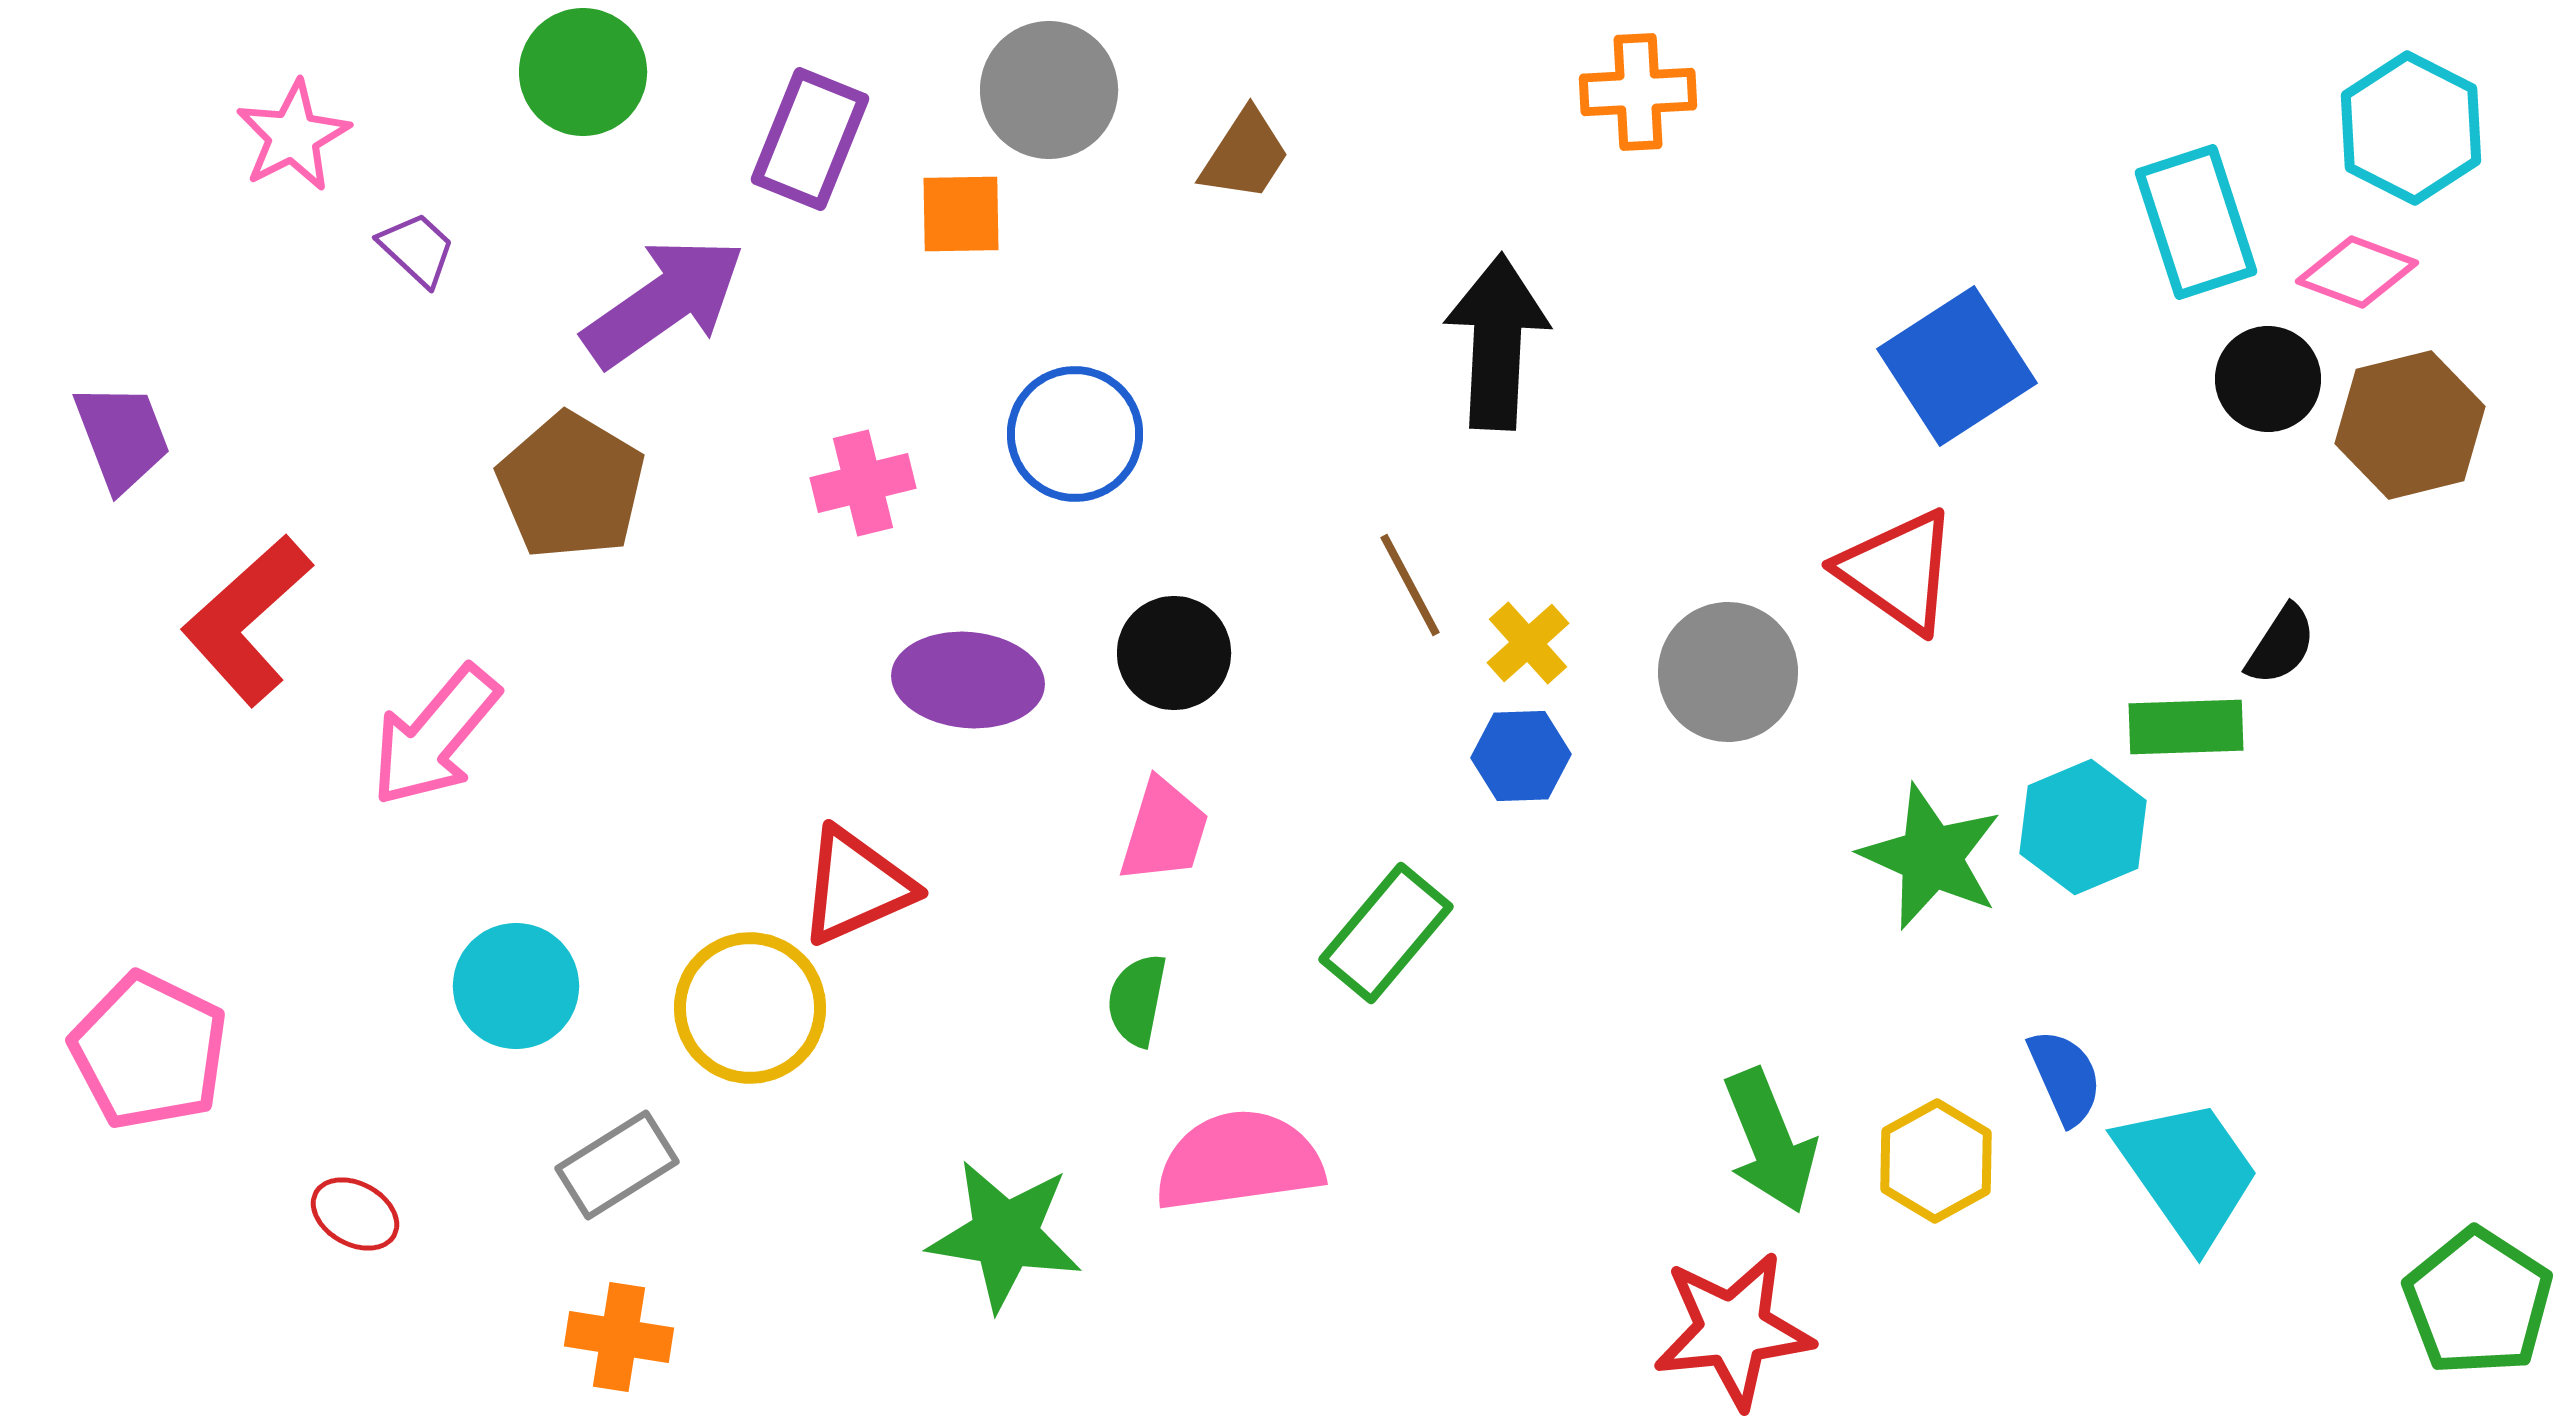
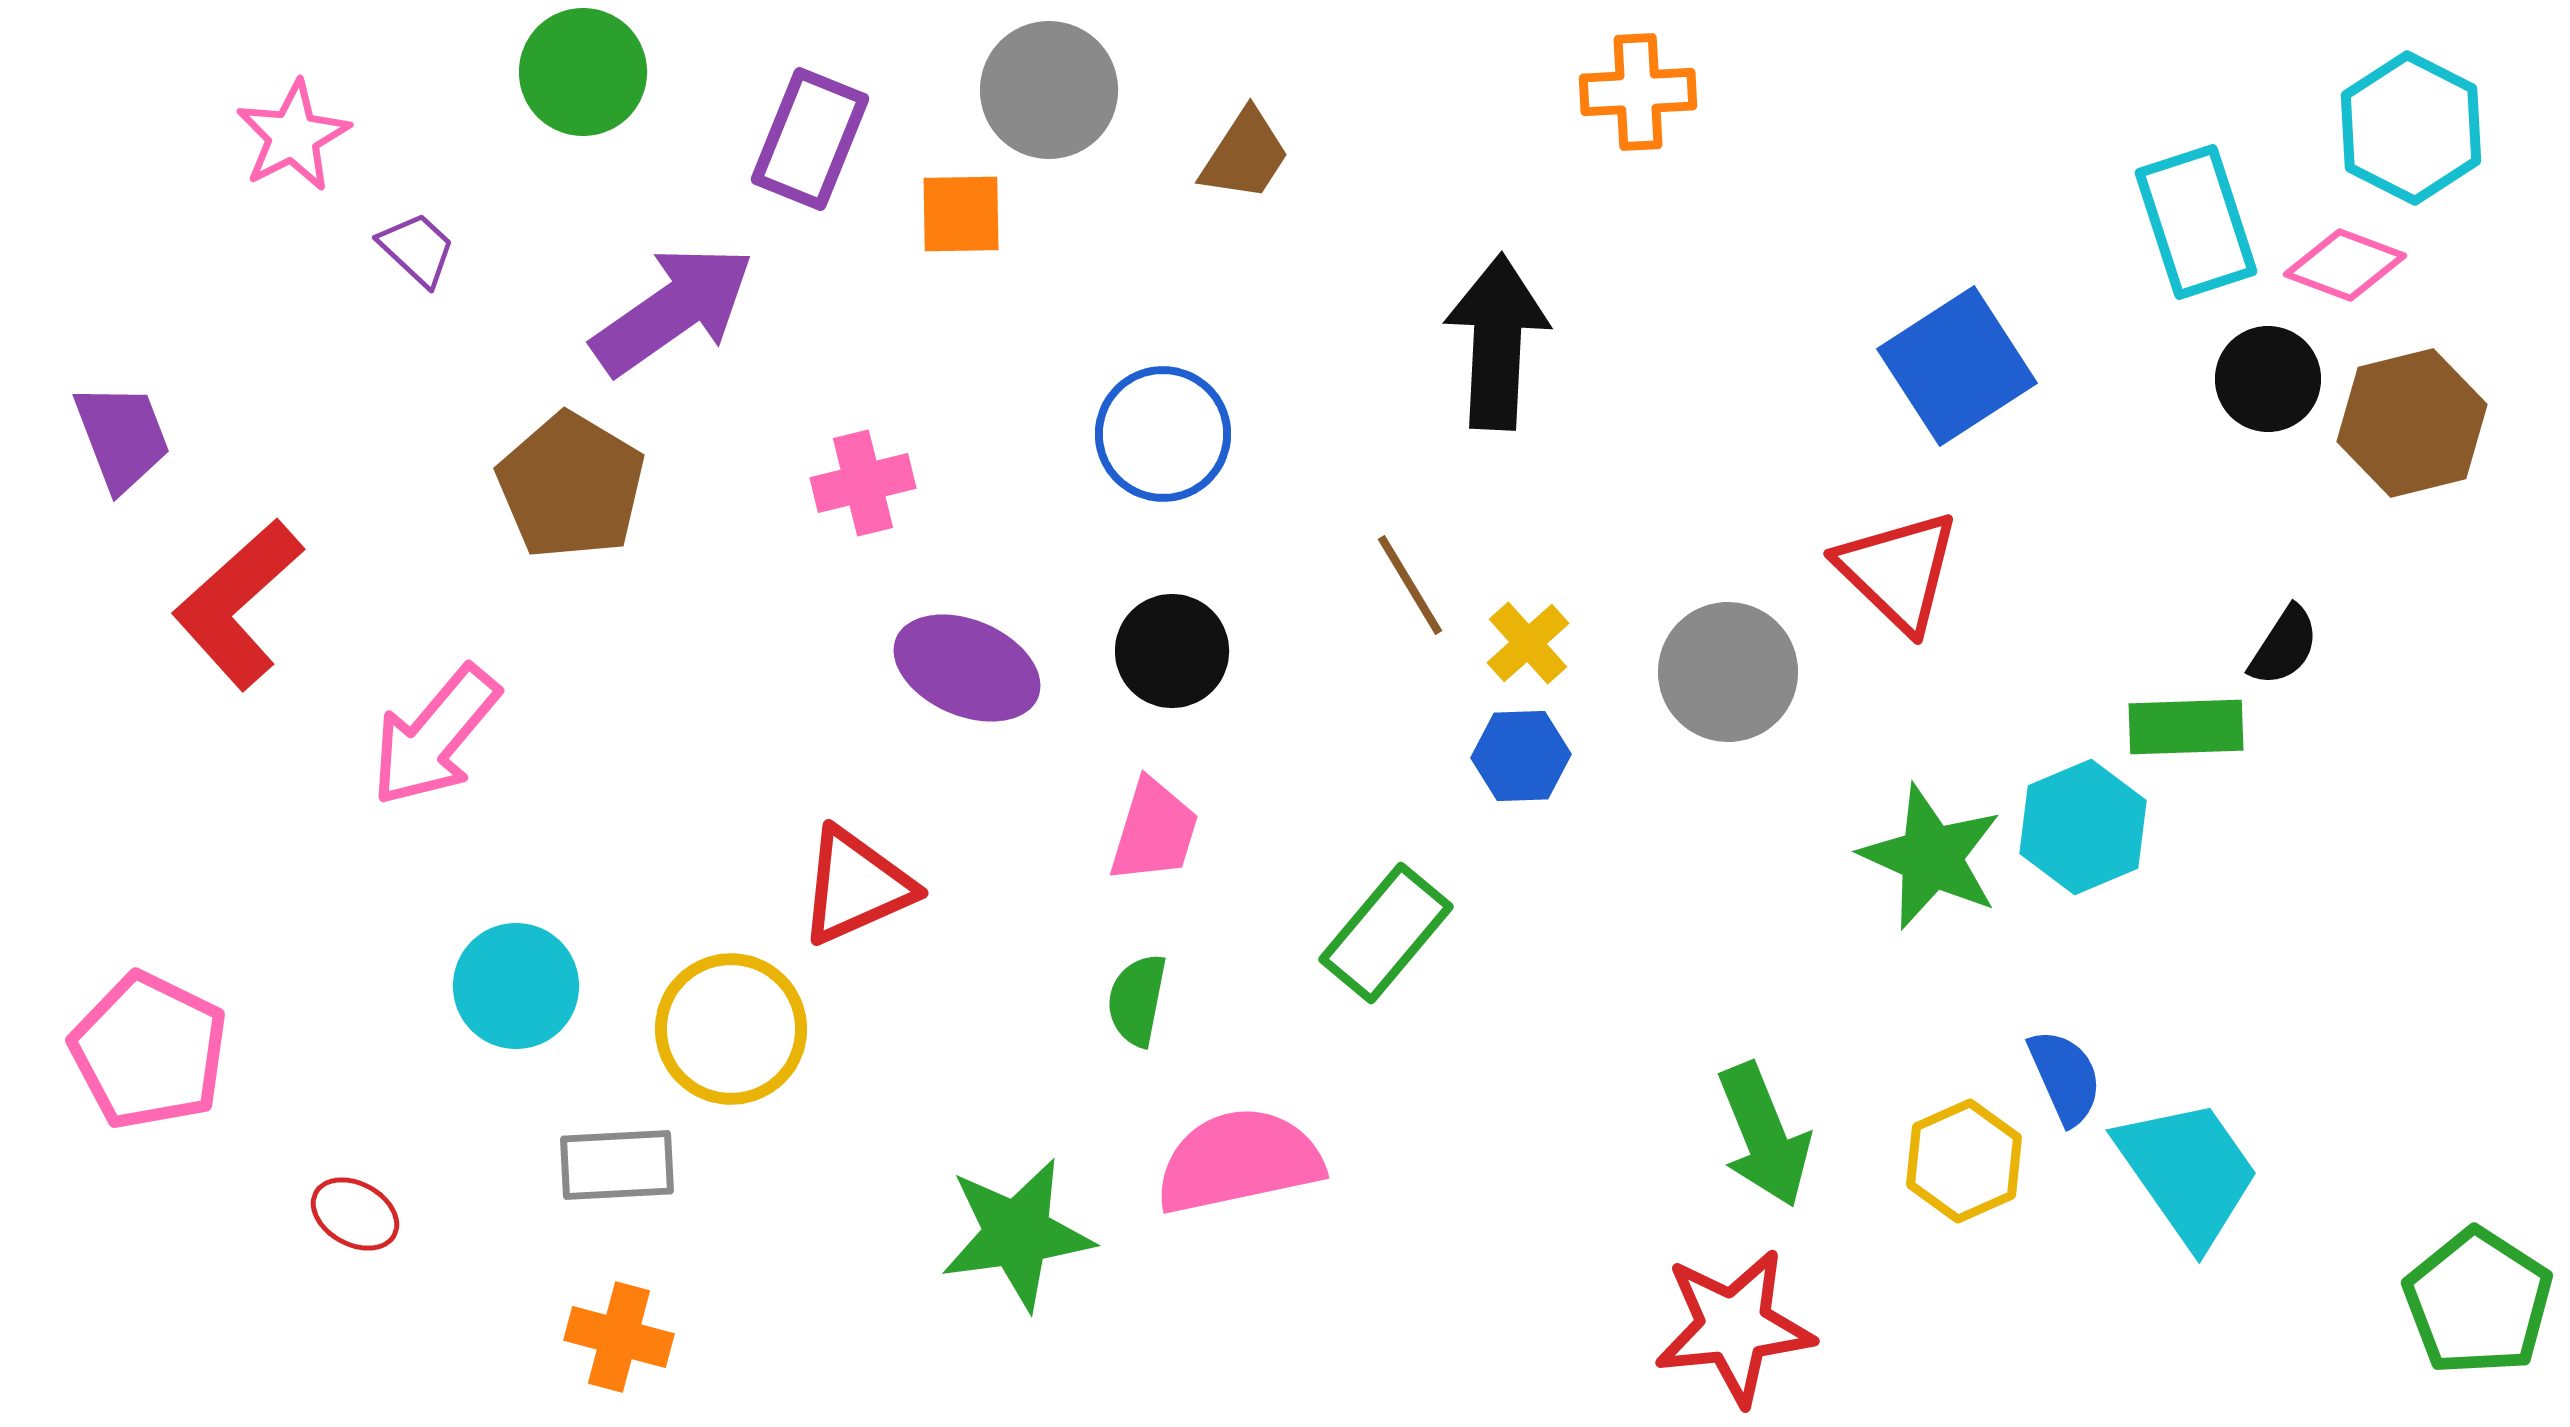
pink diamond at (2357, 272): moved 12 px left, 7 px up
purple arrow at (664, 302): moved 9 px right, 8 px down
brown hexagon at (2410, 425): moved 2 px right, 2 px up
blue circle at (1075, 434): moved 88 px right
red triangle at (1898, 571): rotated 9 degrees clockwise
brown line at (1410, 585): rotated 3 degrees counterclockwise
red L-shape at (247, 620): moved 9 px left, 16 px up
black semicircle at (2281, 645): moved 3 px right, 1 px down
black circle at (1174, 653): moved 2 px left, 2 px up
purple ellipse at (968, 680): moved 1 px left, 12 px up; rotated 18 degrees clockwise
pink trapezoid at (1164, 831): moved 10 px left
yellow circle at (750, 1008): moved 19 px left, 21 px down
green arrow at (1770, 1141): moved 6 px left, 6 px up
pink semicircle at (1239, 1161): rotated 4 degrees counterclockwise
yellow hexagon at (1936, 1161): moved 28 px right; rotated 5 degrees clockwise
gray rectangle at (617, 1165): rotated 29 degrees clockwise
green star at (1005, 1235): moved 12 px right, 1 px up; rotated 17 degrees counterclockwise
red star at (1733, 1330): moved 1 px right, 3 px up
orange cross at (619, 1337): rotated 6 degrees clockwise
